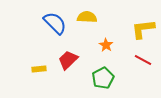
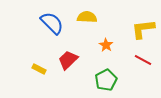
blue semicircle: moved 3 px left
yellow rectangle: rotated 32 degrees clockwise
green pentagon: moved 3 px right, 2 px down
